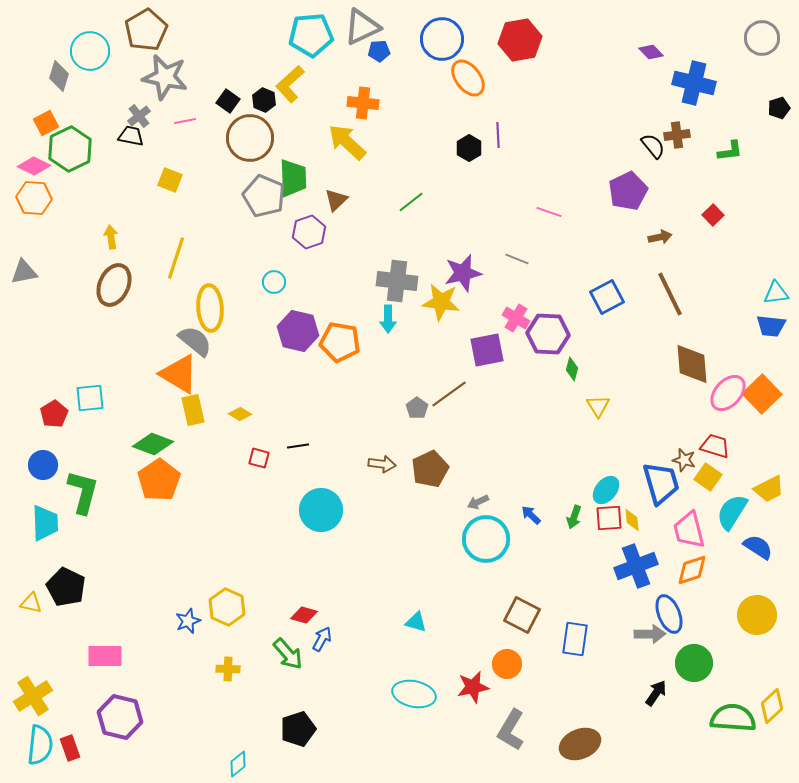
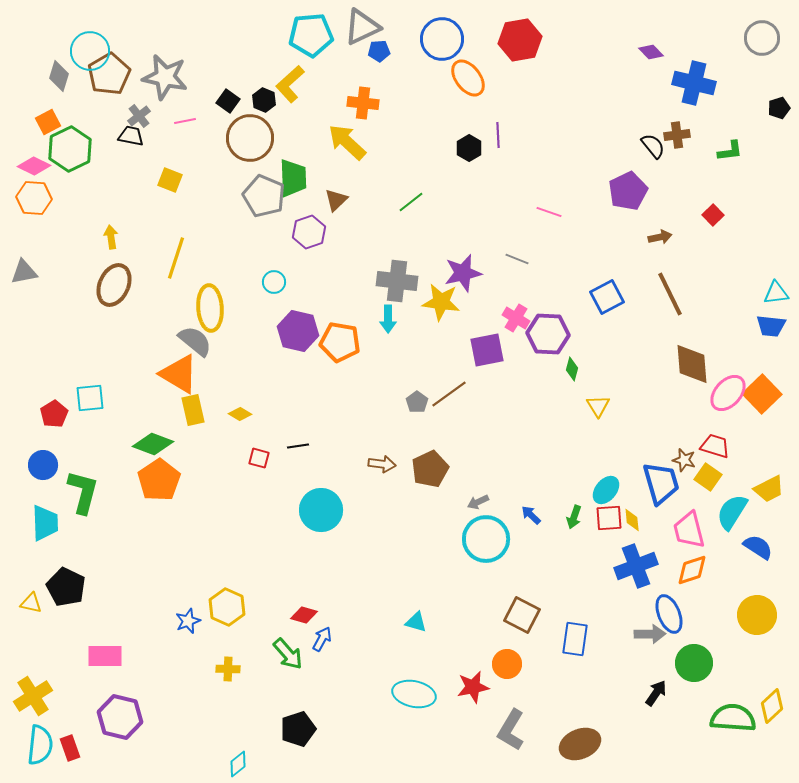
brown pentagon at (146, 30): moved 37 px left, 44 px down
orange square at (46, 123): moved 2 px right, 1 px up
gray pentagon at (417, 408): moved 6 px up
